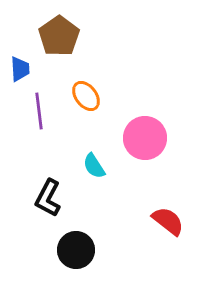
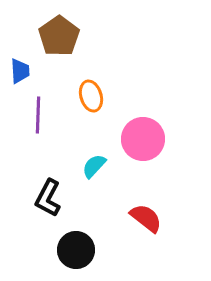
blue trapezoid: moved 2 px down
orange ellipse: moved 5 px right; rotated 20 degrees clockwise
purple line: moved 1 px left, 4 px down; rotated 9 degrees clockwise
pink circle: moved 2 px left, 1 px down
cyan semicircle: rotated 76 degrees clockwise
red semicircle: moved 22 px left, 3 px up
